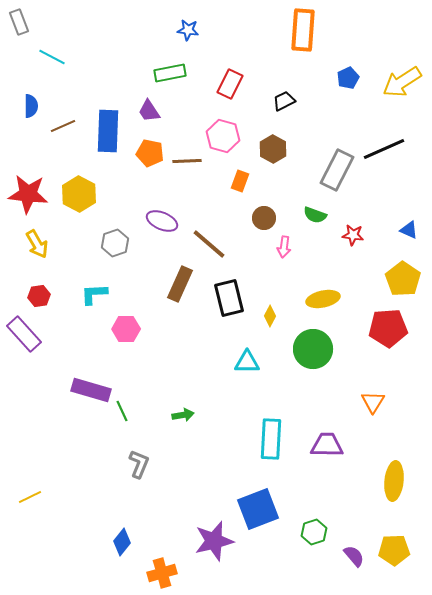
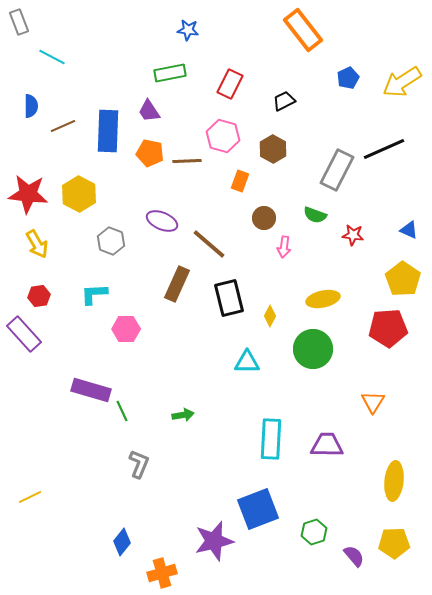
orange rectangle at (303, 30): rotated 42 degrees counterclockwise
gray hexagon at (115, 243): moved 4 px left, 2 px up; rotated 20 degrees counterclockwise
brown rectangle at (180, 284): moved 3 px left
yellow pentagon at (394, 550): moved 7 px up
